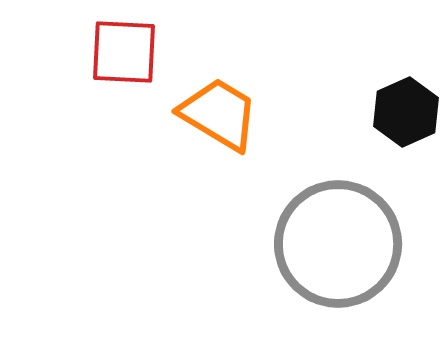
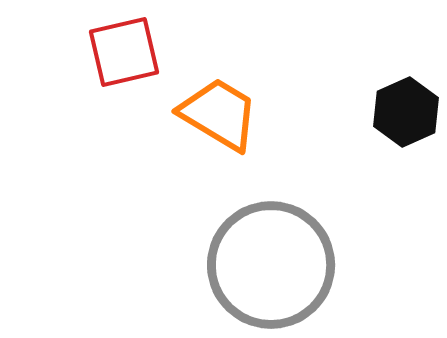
red square: rotated 16 degrees counterclockwise
gray circle: moved 67 px left, 21 px down
